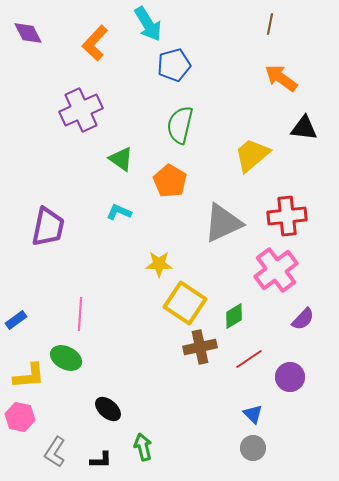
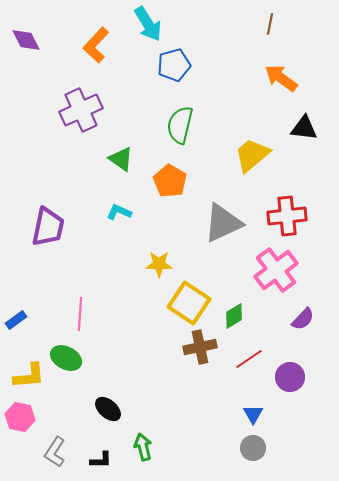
purple diamond: moved 2 px left, 7 px down
orange L-shape: moved 1 px right, 2 px down
yellow square: moved 4 px right
blue triangle: rotated 15 degrees clockwise
